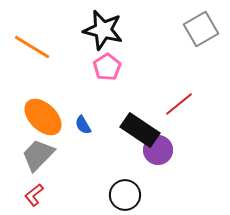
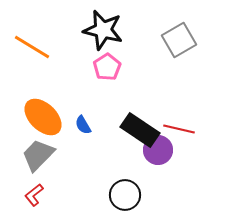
gray square: moved 22 px left, 11 px down
red line: moved 25 px down; rotated 52 degrees clockwise
